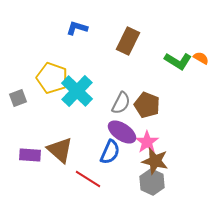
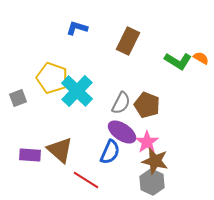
red line: moved 2 px left, 1 px down
